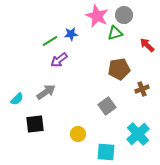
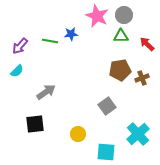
green triangle: moved 6 px right, 3 px down; rotated 14 degrees clockwise
green line: rotated 42 degrees clockwise
red arrow: moved 1 px up
purple arrow: moved 39 px left, 14 px up; rotated 12 degrees counterclockwise
brown pentagon: moved 1 px right, 1 px down
brown cross: moved 11 px up
cyan semicircle: moved 28 px up
